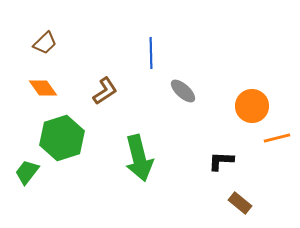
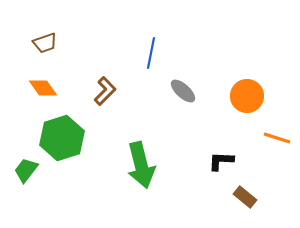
brown trapezoid: rotated 25 degrees clockwise
blue line: rotated 12 degrees clockwise
brown L-shape: rotated 12 degrees counterclockwise
orange circle: moved 5 px left, 10 px up
orange line: rotated 32 degrees clockwise
green arrow: moved 2 px right, 7 px down
green trapezoid: moved 1 px left, 2 px up
brown rectangle: moved 5 px right, 6 px up
